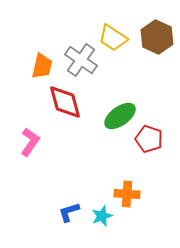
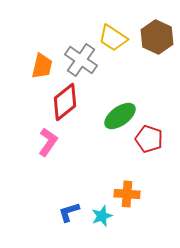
red diamond: rotated 66 degrees clockwise
pink L-shape: moved 18 px right
